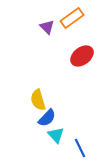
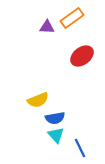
purple triangle: rotated 42 degrees counterclockwise
yellow semicircle: rotated 95 degrees counterclockwise
blue semicircle: moved 8 px right; rotated 36 degrees clockwise
